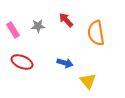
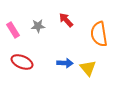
orange semicircle: moved 3 px right, 1 px down
blue arrow: rotated 14 degrees counterclockwise
yellow triangle: moved 13 px up
